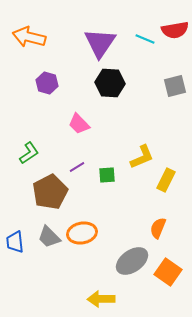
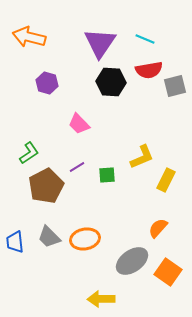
red semicircle: moved 26 px left, 40 px down
black hexagon: moved 1 px right, 1 px up
brown pentagon: moved 4 px left, 6 px up
orange semicircle: rotated 20 degrees clockwise
orange ellipse: moved 3 px right, 6 px down
